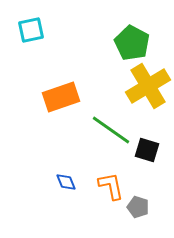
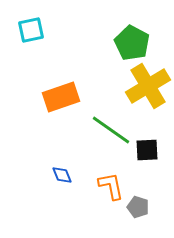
black square: rotated 20 degrees counterclockwise
blue diamond: moved 4 px left, 7 px up
